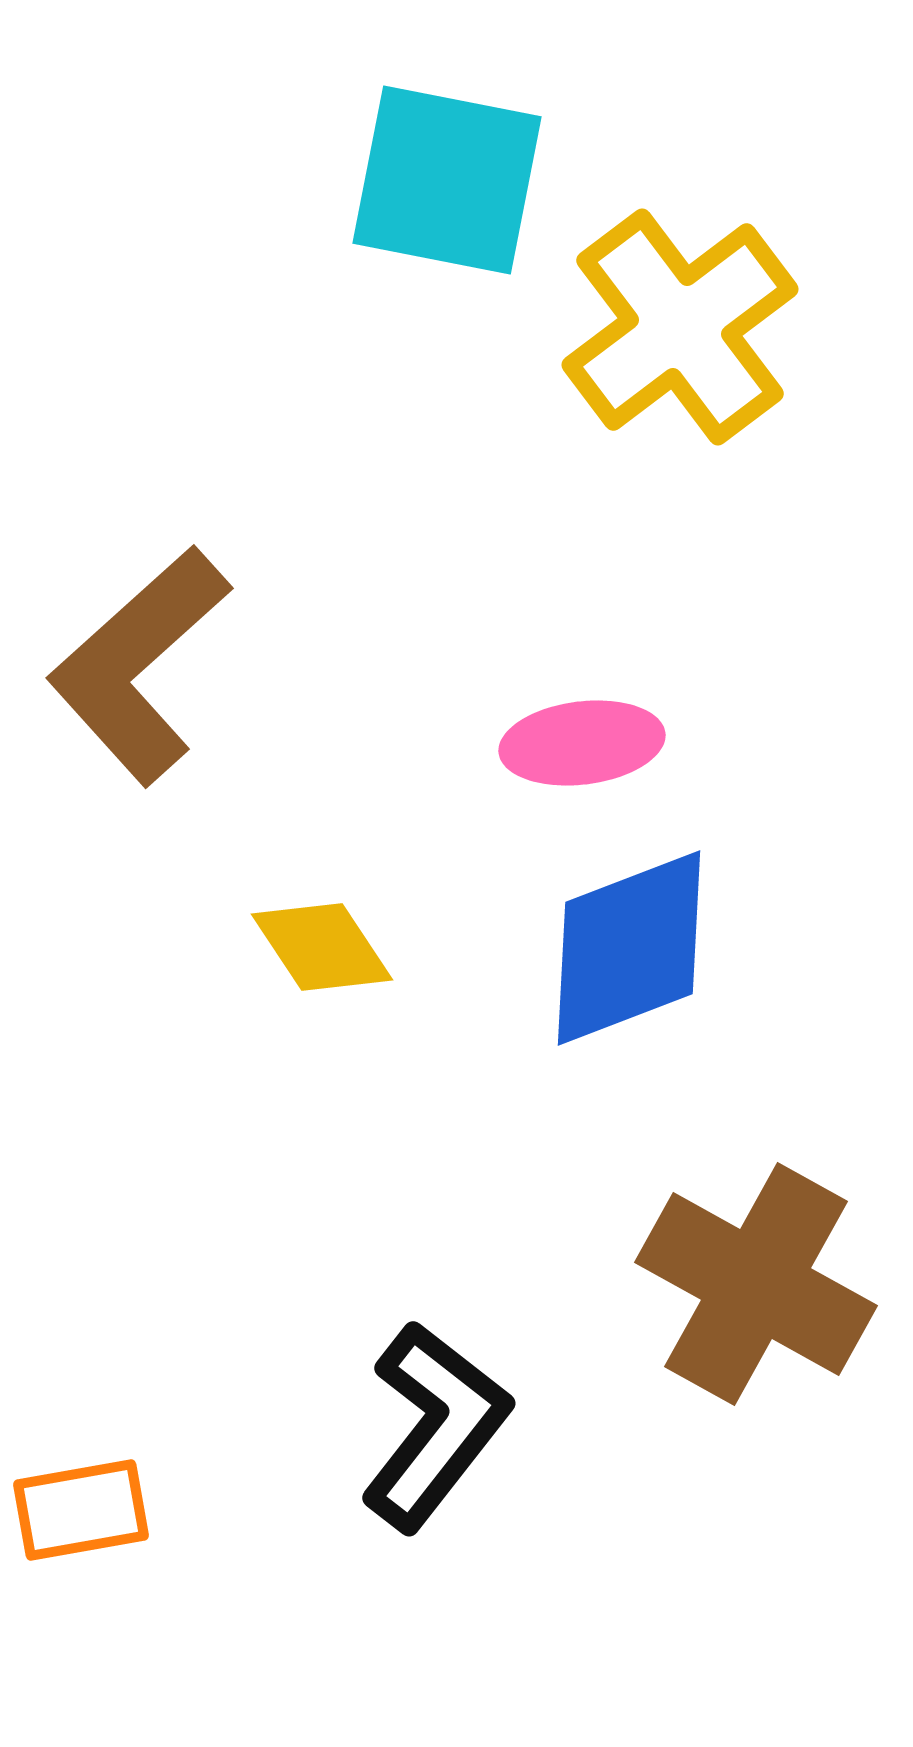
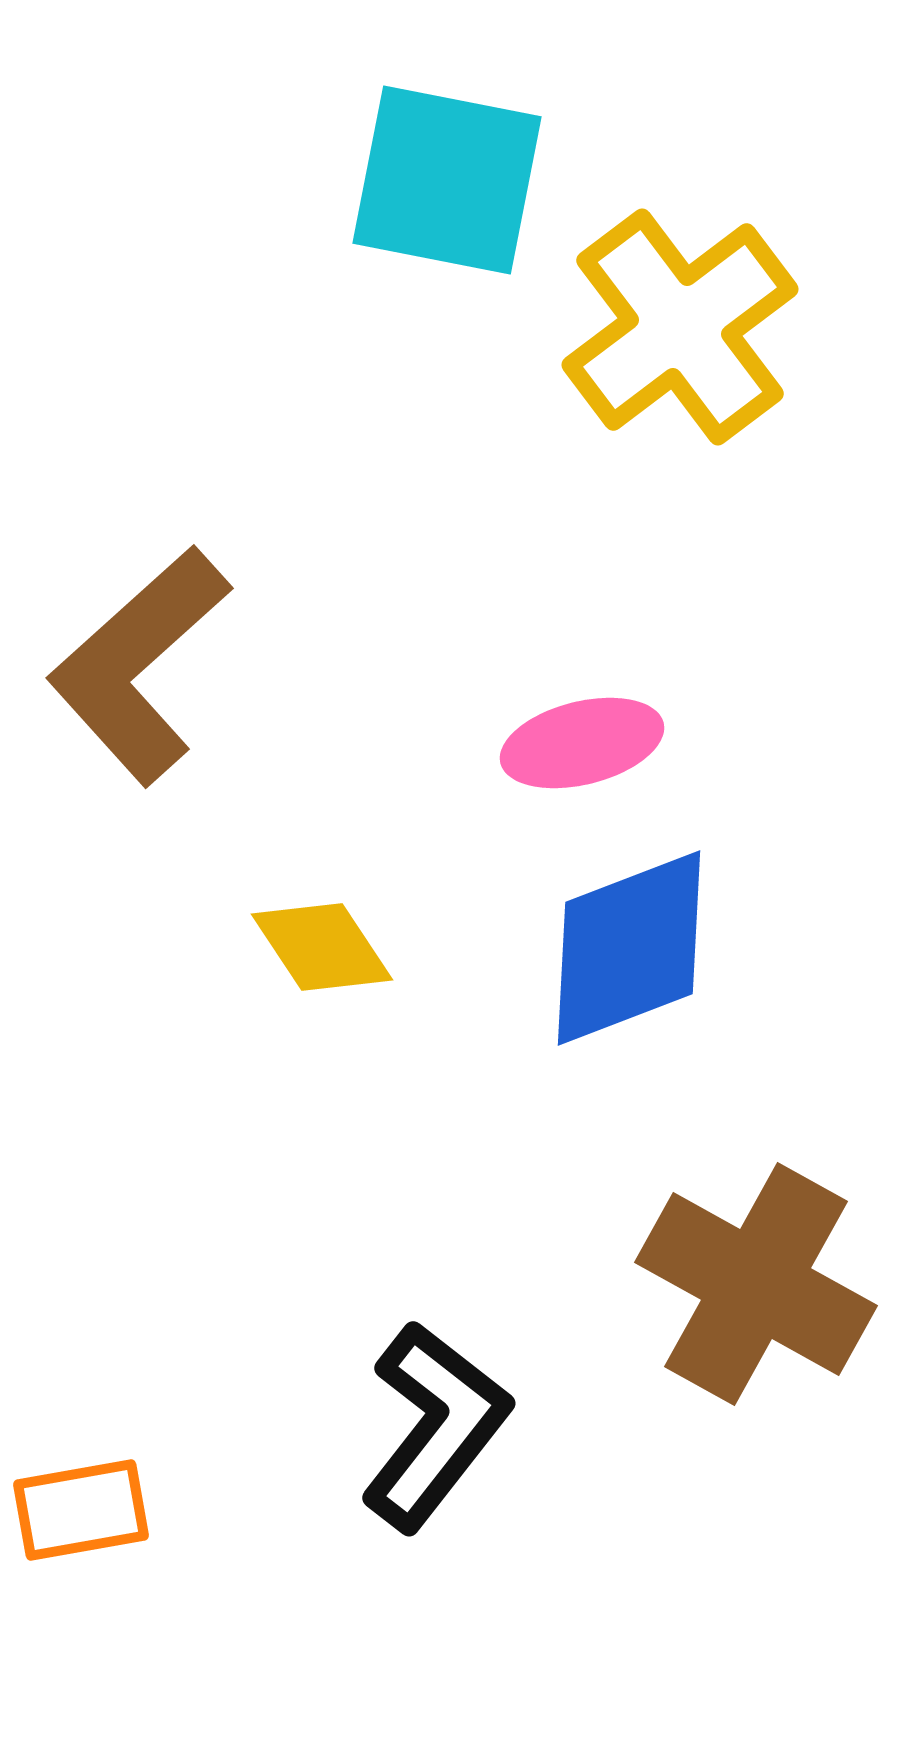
pink ellipse: rotated 7 degrees counterclockwise
